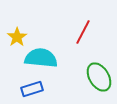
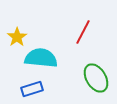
green ellipse: moved 3 px left, 1 px down
